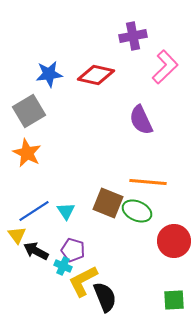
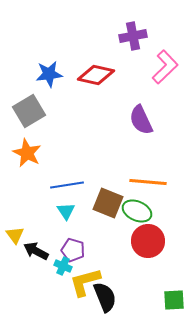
blue line: moved 33 px right, 26 px up; rotated 24 degrees clockwise
yellow triangle: moved 2 px left
red circle: moved 26 px left
yellow L-shape: moved 2 px right, 1 px down; rotated 12 degrees clockwise
